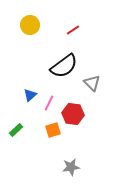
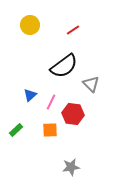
gray triangle: moved 1 px left, 1 px down
pink line: moved 2 px right, 1 px up
orange square: moved 3 px left; rotated 14 degrees clockwise
